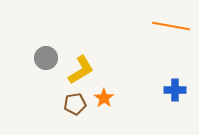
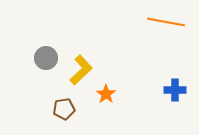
orange line: moved 5 px left, 4 px up
yellow L-shape: rotated 12 degrees counterclockwise
orange star: moved 2 px right, 4 px up
brown pentagon: moved 11 px left, 5 px down
